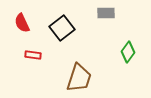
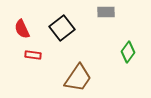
gray rectangle: moved 1 px up
red semicircle: moved 6 px down
brown trapezoid: moved 1 px left; rotated 16 degrees clockwise
